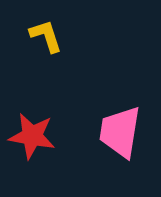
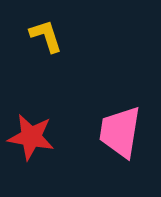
red star: moved 1 px left, 1 px down
